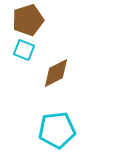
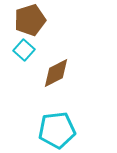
brown pentagon: moved 2 px right
cyan square: rotated 20 degrees clockwise
